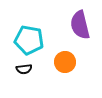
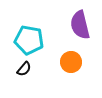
orange circle: moved 6 px right
black semicircle: rotated 42 degrees counterclockwise
